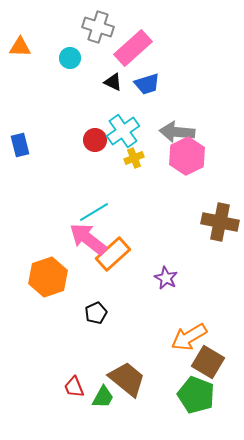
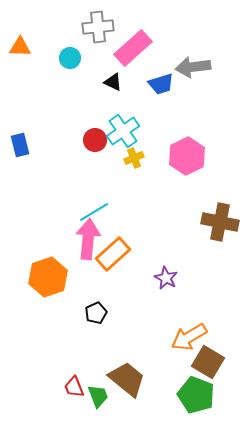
gray cross: rotated 24 degrees counterclockwise
blue trapezoid: moved 14 px right
gray arrow: moved 16 px right, 65 px up; rotated 12 degrees counterclockwise
pink arrow: rotated 57 degrees clockwise
green trapezoid: moved 5 px left, 1 px up; rotated 50 degrees counterclockwise
